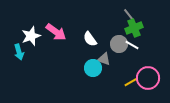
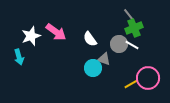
cyan arrow: moved 5 px down
yellow line: moved 2 px down
